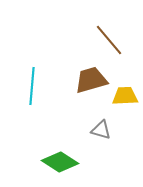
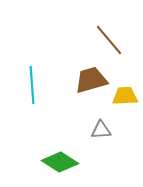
cyan line: moved 1 px up; rotated 9 degrees counterclockwise
gray triangle: rotated 20 degrees counterclockwise
